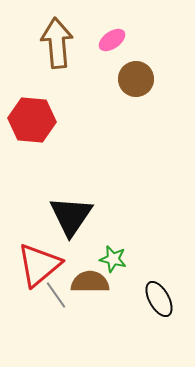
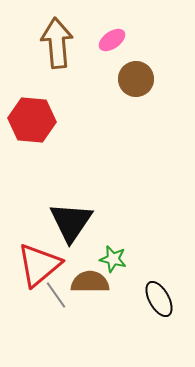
black triangle: moved 6 px down
